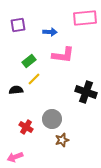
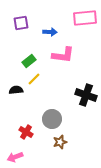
purple square: moved 3 px right, 2 px up
black cross: moved 3 px down
red cross: moved 5 px down
brown star: moved 2 px left, 2 px down
